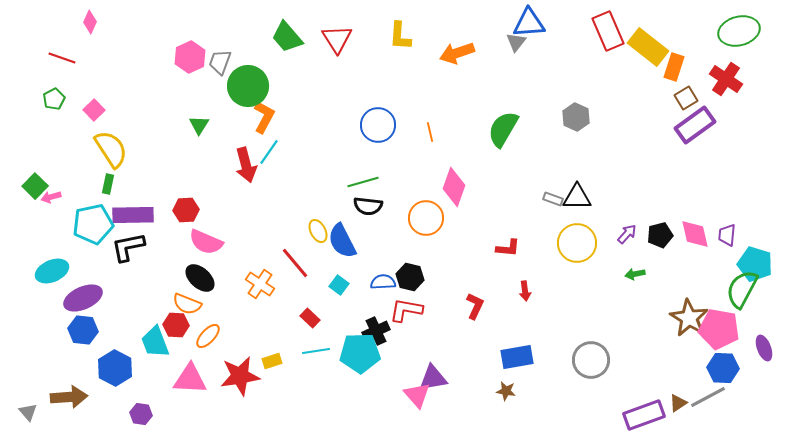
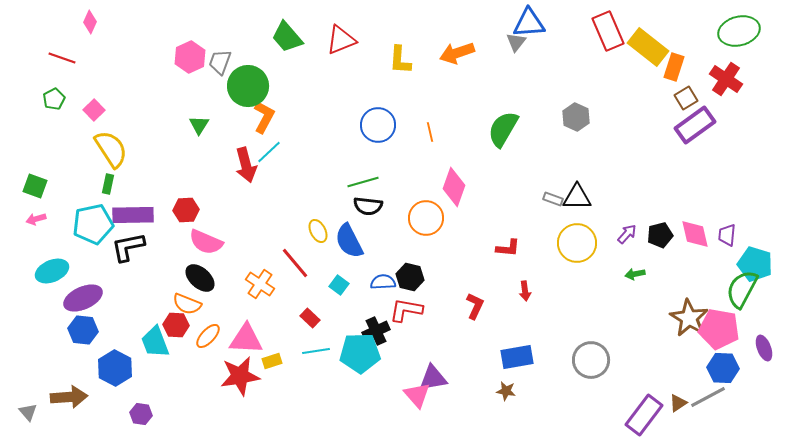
yellow L-shape at (400, 36): moved 24 px down
red triangle at (337, 39): moved 4 px right, 1 px down; rotated 40 degrees clockwise
cyan line at (269, 152): rotated 12 degrees clockwise
green square at (35, 186): rotated 25 degrees counterclockwise
pink arrow at (51, 197): moved 15 px left, 22 px down
blue semicircle at (342, 241): moved 7 px right
pink triangle at (190, 379): moved 56 px right, 40 px up
purple rectangle at (644, 415): rotated 33 degrees counterclockwise
